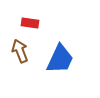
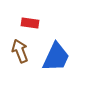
blue trapezoid: moved 4 px left, 2 px up
